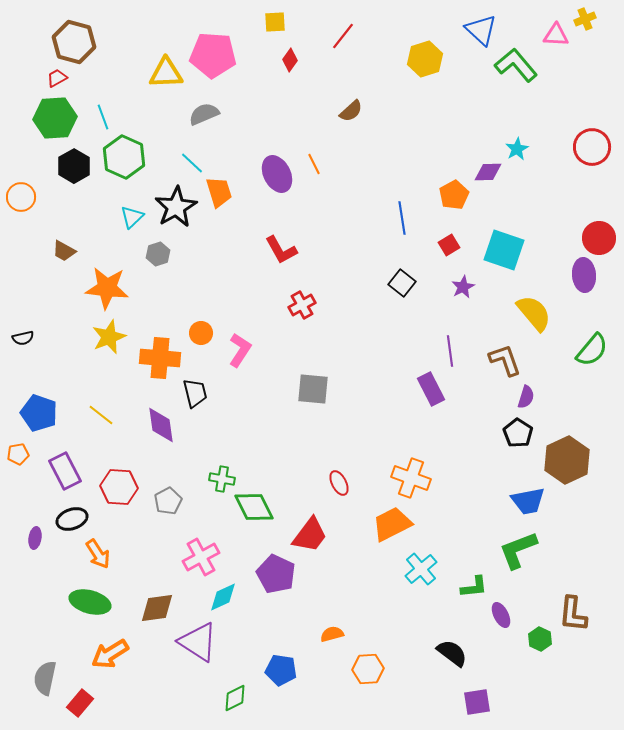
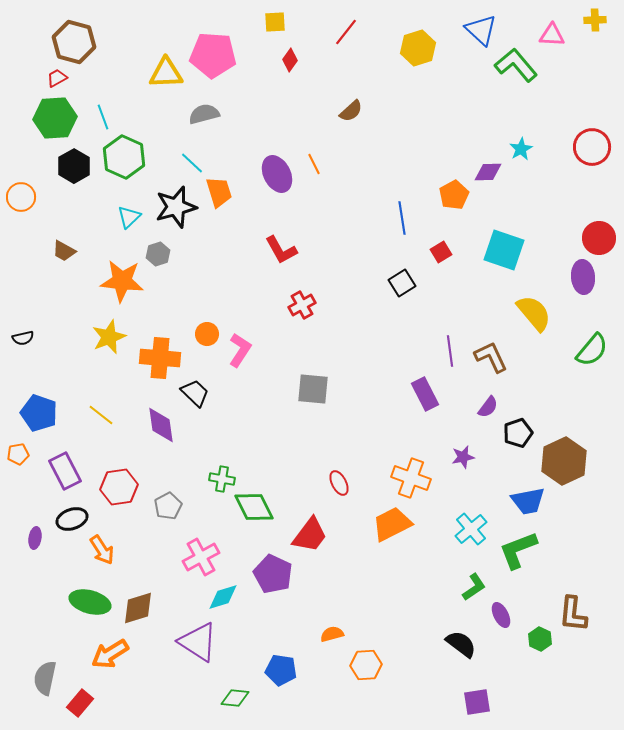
yellow cross at (585, 19): moved 10 px right, 1 px down; rotated 20 degrees clockwise
pink triangle at (556, 35): moved 4 px left
red line at (343, 36): moved 3 px right, 4 px up
yellow hexagon at (425, 59): moved 7 px left, 11 px up
gray semicircle at (204, 114): rotated 8 degrees clockwise
cyan star at (517, 149): moved 4 px right
black star at (176, 207): rotated 15 degrees clockwise
cyan triangle at (132, 217): moved 3 px left
red square at (449, 245): moved 8 px left, 7 px down
purple ellipse at (584, 275): moved 1 px left, 2 px down
black square at (402, 283): rotated 20 degrees clockwise
purple star at (463, 287): moved 170 px down; rotated 15 degrees clockwise
orange star at (107, 288): moved 15 px right, 7 px up
orange circle at (201, 333): moved 6 px right, 1 px down
brown L-shape at (505, 360): moved 14 px left, 3 px up; rotated 6 degrees counterclockwise
purple rectangle at (431, 389): moved 6 px left, 5 px down
black trapezoid at (195, 393): rotated 32 degrees counterclockwise
purple semicircle at (526, 397): moved 38 px left, 10 px down; rotated 20 degrees clockwise
black pentagon at (518, 433): rotated 20 degrees clockwise
brown hexagon at (567, 460): moved 3 px left, 1 px down
red hexagon at (119, 487): rotated 12 degrees counterclockwise
gray pentagon at (168, 501): moved 5 px down
orange arrow at (98, 554): moved 4 px right, 4 px up
cyan cross at (421, 569): moved 50 px right, 40 px up
purple pentagon at (276, 574): moved 3 px left
green L-shape at (474, 587): rotated 28 degrees counterclockwise
cyan diamond at (223, 597): rotated 8 degrees clockwise
brown diamond at (157, 608): moved 19 px left; rotated 9 degrees counterclockwise
black semicircle at (452, 653): moved 9 px right, 9 px up
orange hexagon at (368, 669): moved 2 px left, 4 px up
green diamond at (235, 698): rotated 32 degrees clockwise
